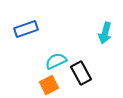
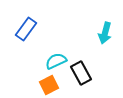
blue rectangle: rotated 35 degrees counterclockwise
